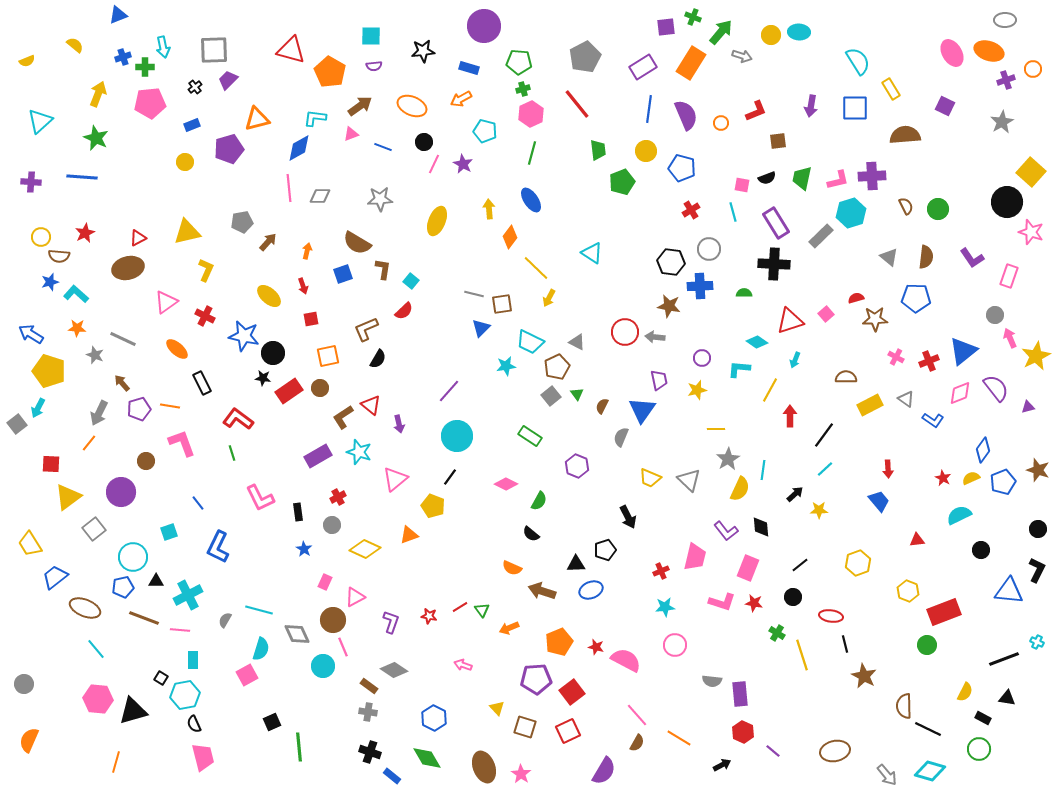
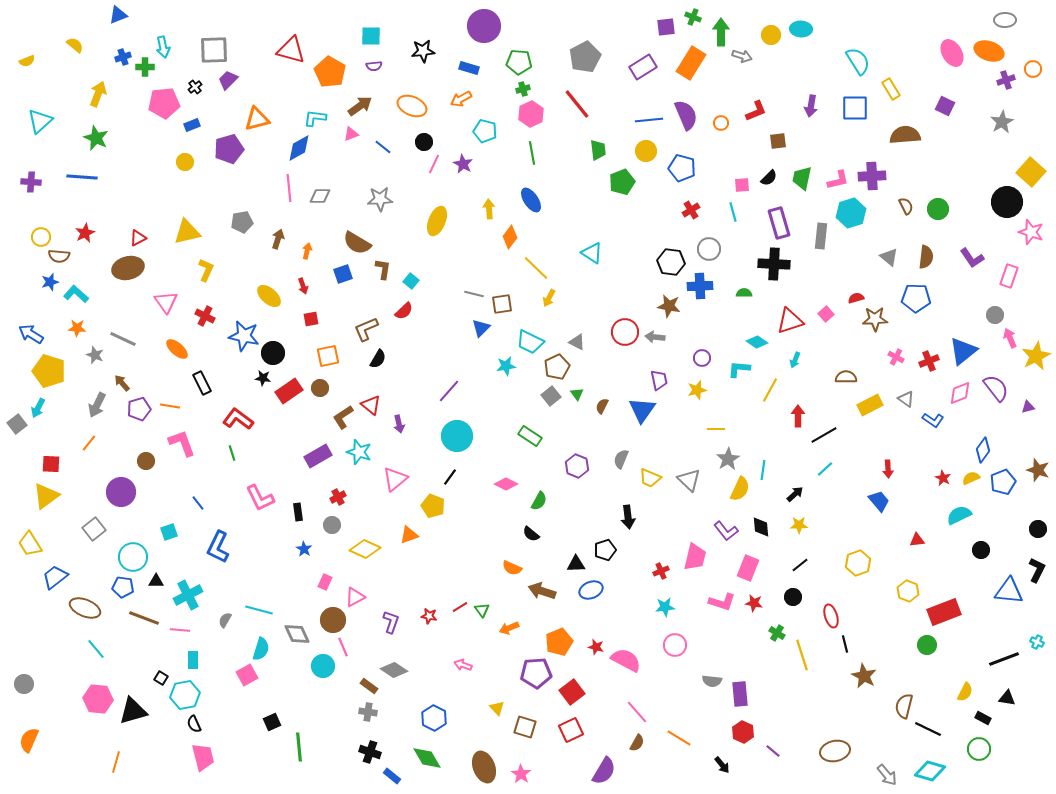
green arrow at (721, 32): rotated 40 degrees counterclockwise
cyan ellipse at (799, 32): moved 2 px right, 3 px up
pink pentagon at (150, 103): moved 14 px right
blue line at (649, 109): moved 11 px down; rotated 76 degrees clockwise
blue line at (383, 147): rotated 18 degrees clockwise
green line at (532, 153): rotated 25 degrees counterclockwise
black semicircle at (767, 178): moved 2 px right; rotated 24 degrees counterclockwise
pink square at (742, 185): rotated 14 degrees counterclockwise
purple rectangle at (776, 223): moved 3 px right; rotated 16 degrees clockwise
gray rectangle at (821, 236): rotated 40 degrees counterclockwise
brown arrow at (268, 242): moved 10 px right, 3 px up; rotated 24 degrees counterclockwise
pink triangle at (166, 302): rotated 30 degrees counterclockwise
gray arrow at (99, 413): moved 2 px left, 8 px up
red arrow at (790, 416): moved 8 px right
black line at (824, 435): rotated 24 degrees clockwise
gray semicircle at (621, 437): moved 22 px down
yellow triangle at (68, 497): moved 22 px left, 1 px up
yellow star at (819, 510): moved 20 px left, 15 px down
black arrow at (628, 517): rotated 20 degrees clockwise
blue pentagon at (123, 587): rotated 20 degrees clockwise
red ellipse at (831, 616): rotated 65 degrees clockwise
purple pentagon at (536, 679): moved 6 px up
brown semicircle at (904, 706): rotated 15 degrees clockwise
pink line at (637, 715): moved 3 px up
red square at (568, 731): moved 3 px right, 1 px up
black arrow at (722, 765): rotated 78 degrees clockwise
